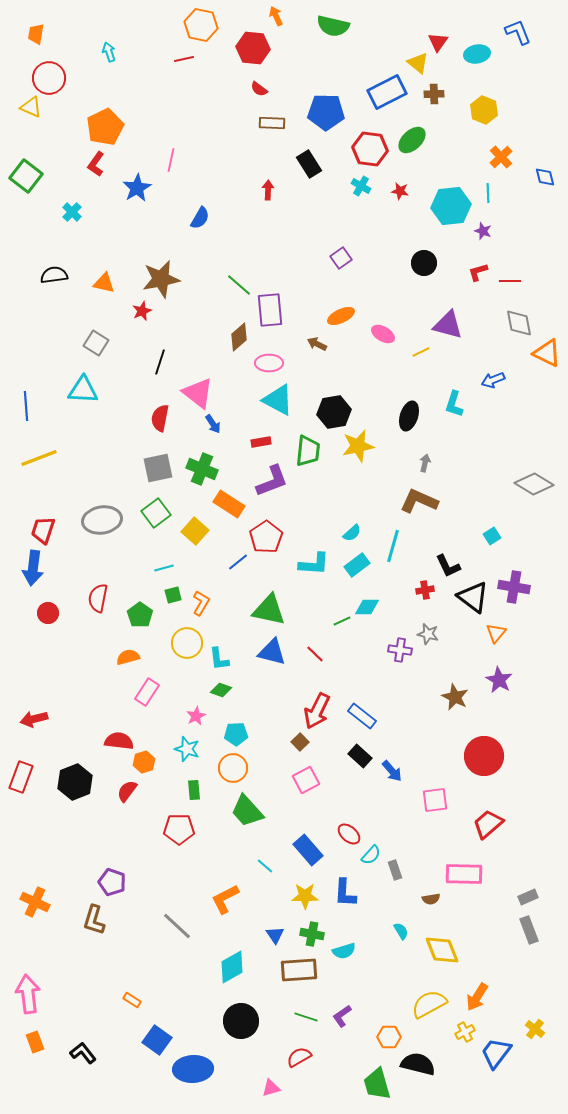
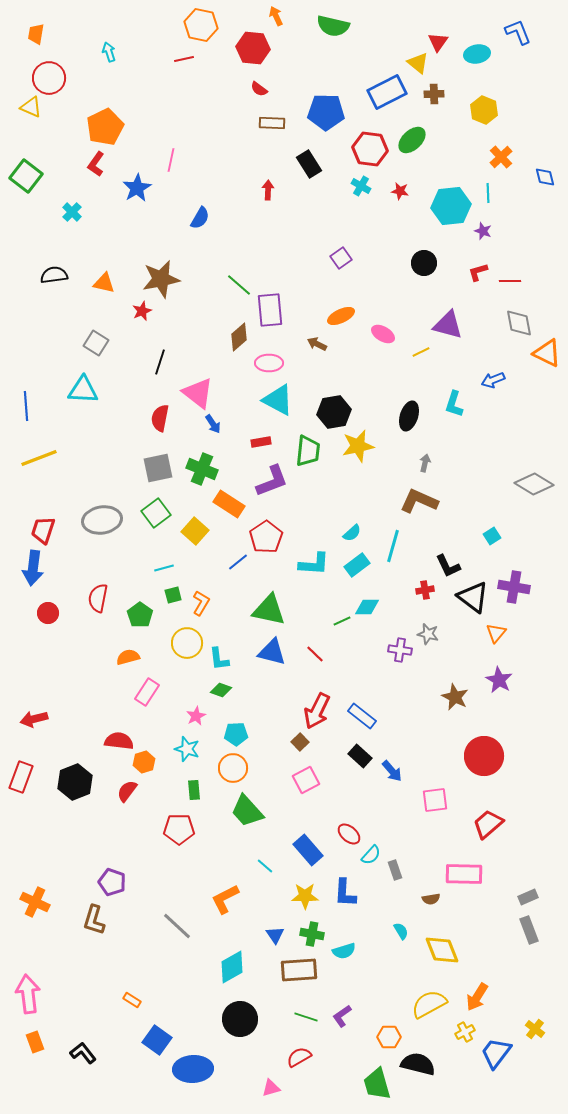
black circle at (241, 1021): moved 1 px left, 2 px up
